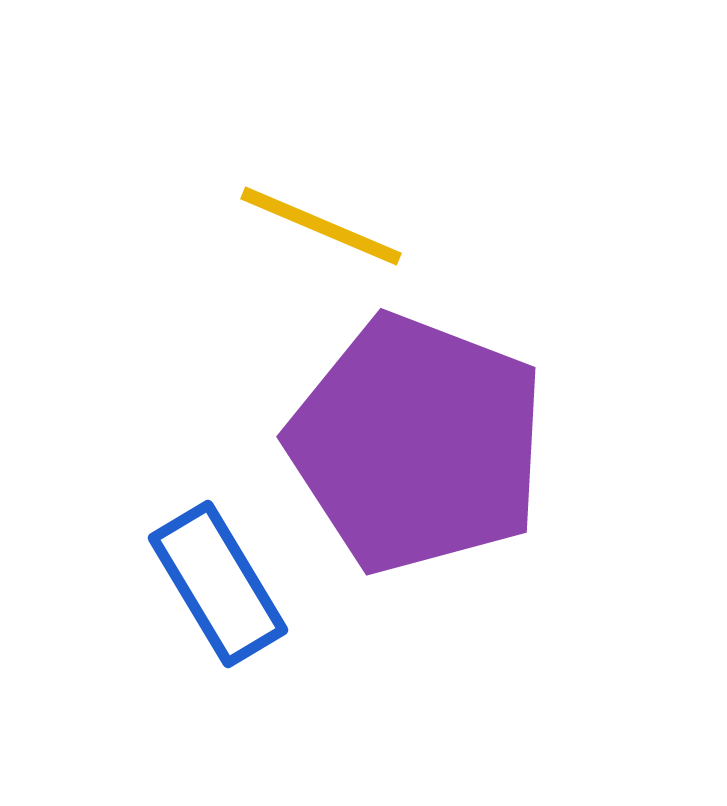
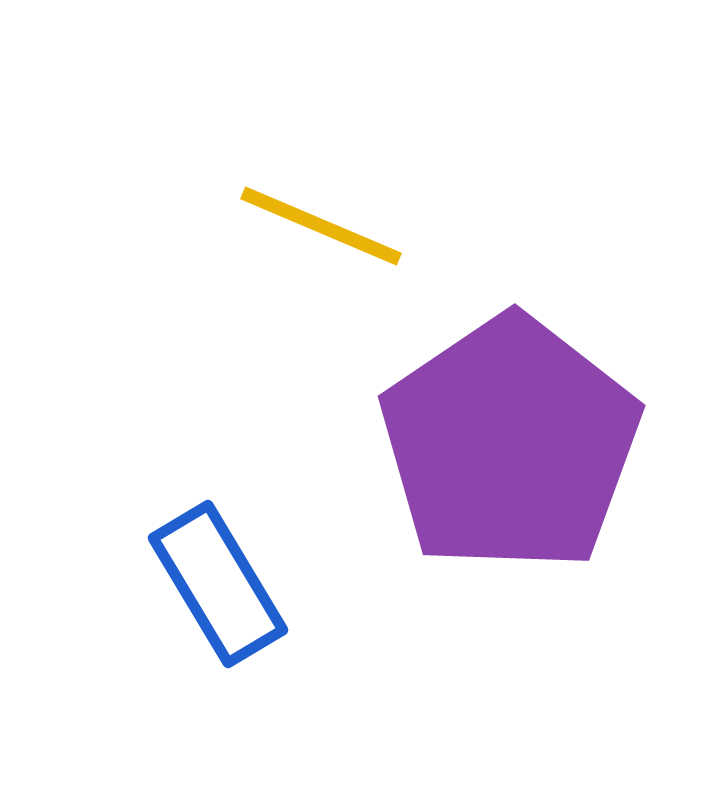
purple pentagon: moved 93 px right; rotated 17 degrees clockwise
